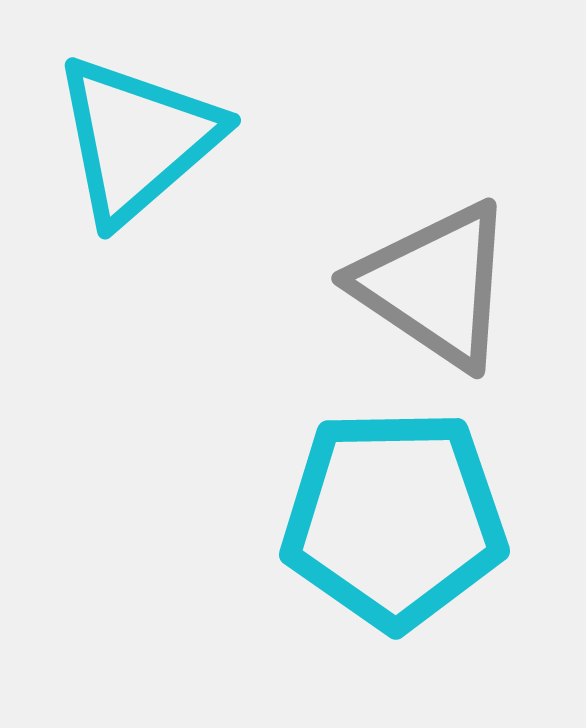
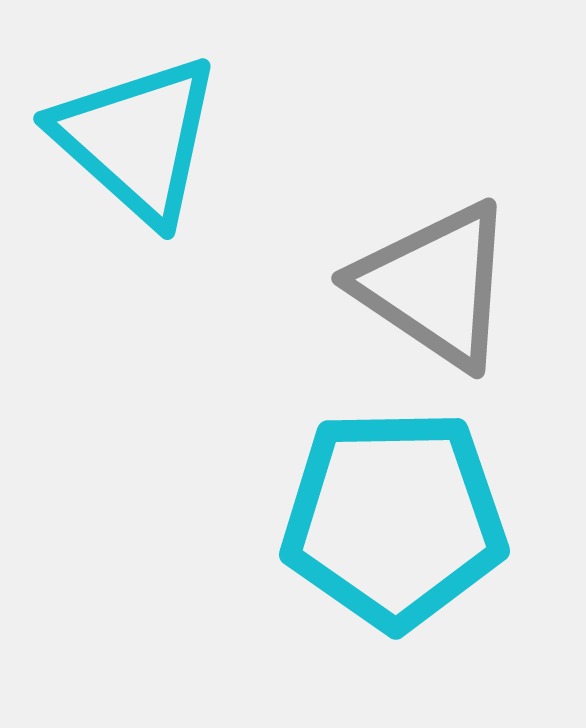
cyan triangle: rotated 37 degrees counterclockwise
